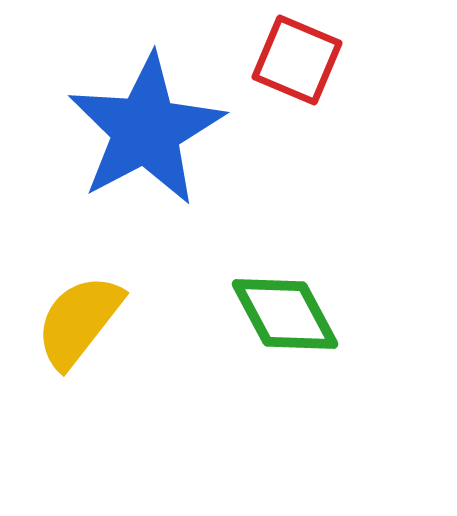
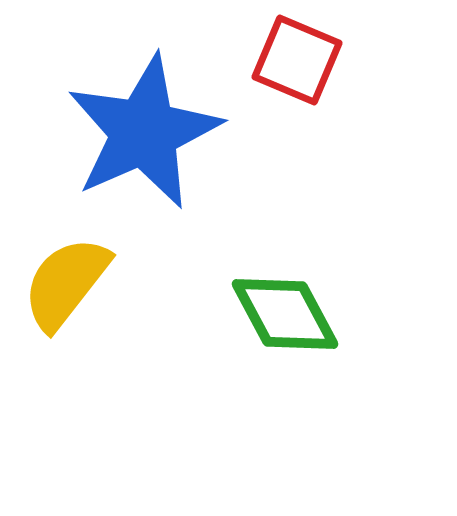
blue star: moved 2 px left, 2 px down; rotated 4 degrees clockwise
yellow semicircle: moved 13 px left, 38 px up
